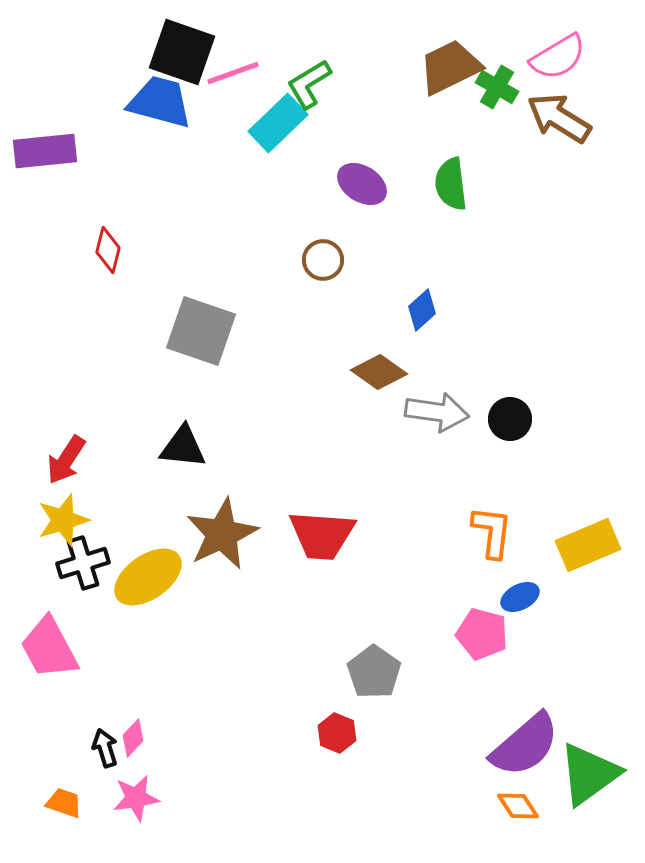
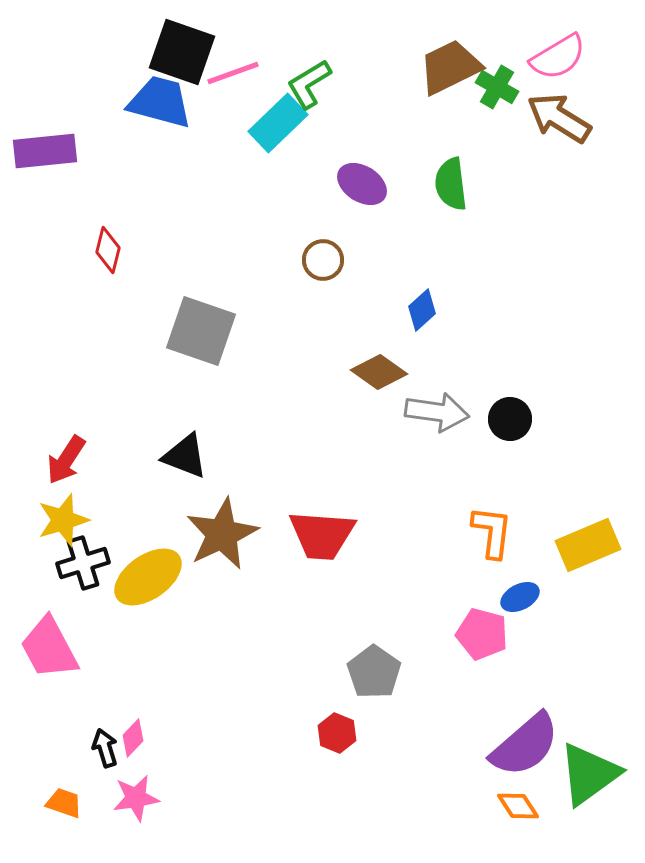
black triangle: moved 2 px right, 9 px down; rotated 15 degrees clockwise
